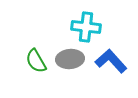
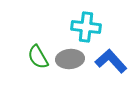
green semicircle: moved 2 px right, 4 px up
